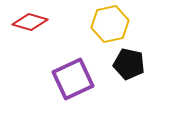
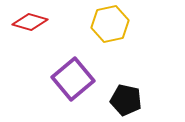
black pentagon: moved 3 px left, 36 px down
purple square: rotated 15 degrees counterclockwise
